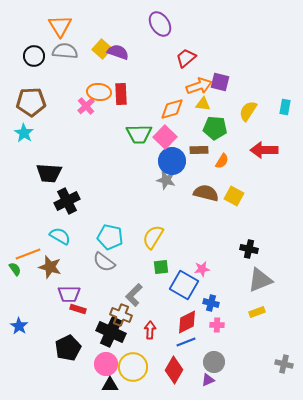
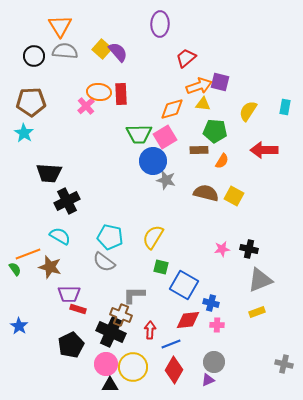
purple ellipse at (160, 24): rotated 35 degrees clockwise
purple semicircle at (118, 52): rotated 30 degrees clockwise
green pentagon at (215, 128): moved 3 px down
pink square at (165, 137): rotated 15 degrees clockwise
blue circle at (172, 161): moved 19 px left
green square at (161, 267): rotated 21 degrees clockwise
pink star at (202, 269): moved 20 px right, 20 px up
gray L-shape at (134, 295): rotated 45 degrees clockwise
red diamond at (187, 322): moved 1 px right, 2 px up; rotated 20 degrees clockwise
blue line at (186, 342): moved 15 px left, 2 px down
black pentagon at (68, 348): moved 3 px right, 3 px up
